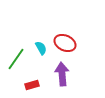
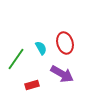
red ellipse: rotated 50 degrees clockwise
purple arrow: rotated 125 degrees clockwise
